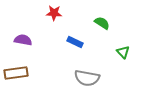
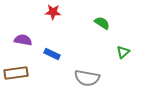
red star: moved 1 px left, 1 px up
blue rectangle: moved 23 px left, 12 px down
green triangle: rotated 32 degrees clockwise
